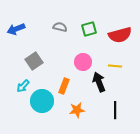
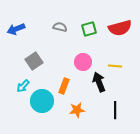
red semicircle: moved 7 px up
